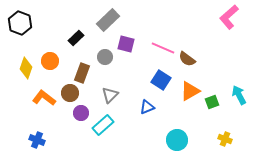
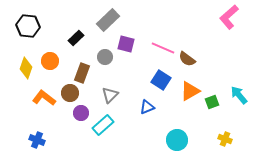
black hexagon: moved 8 px right, 3 px down; rotated 15 degrees counterclockwise
cyan arrow: rotated 12 degrees counterclockwise
